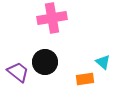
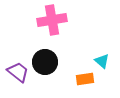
pink cross: moved 2 px down
cyan triangle: moved 1 px left, 1 px up
